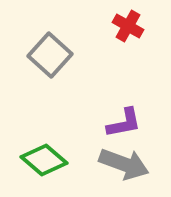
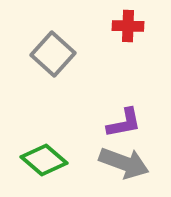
red cross: rotated 28 degrees counterclockwise
gray square: moved 3 px right, 1 px up
gray arrow: moved 1 px up
